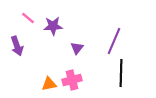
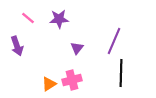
purple star: moved 6 px right, 7 px up
orange triangle: rotated 21 degrees counterclockwise
